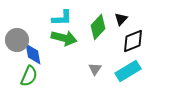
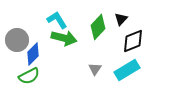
cyan L-shape: moved 5 px left, 2 px down; rotated 120 degrees counterclockwise
blue diamond: rotated 55 degrees clockwise
cyan rectangle: moved 1 px left, 1 px up
green semicircle: rotated 40 degrees clockwise
